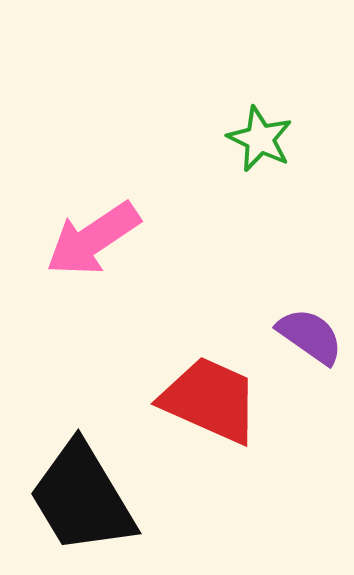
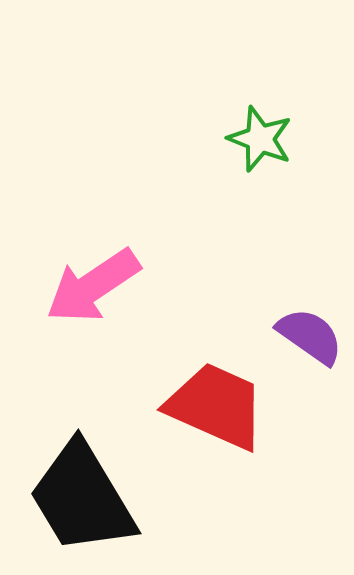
green star: rotated 4 degrees counterclockwise
pink arrow: moved 47 px down
red trapezoid: moved 6 px right, 6 px down
